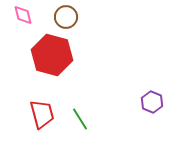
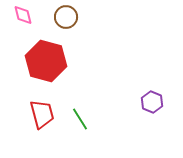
red hexagon: moved 6 px left, 6 px down
